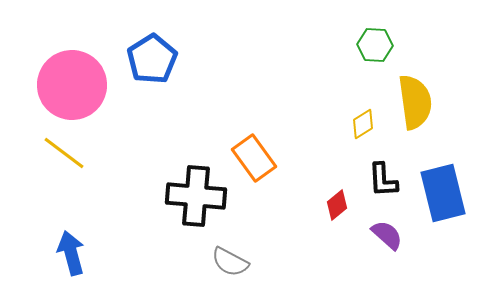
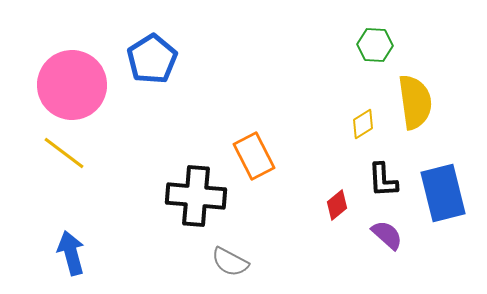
orange rectangle: moved 2 px up; rotated 9 degrees clockwise
